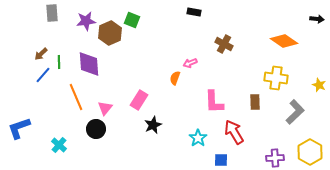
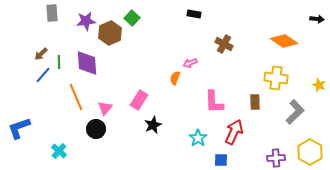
black rectangle: moved 2 px down
green square: moved 2 px up; rotated 21 degrees clockwise
purple diamond: moved 2 px left, 1 px up
red arrow: rotated 55 degrees clockwise
cyan cross: moved 6 px down
purple cross: moved 1 px right
